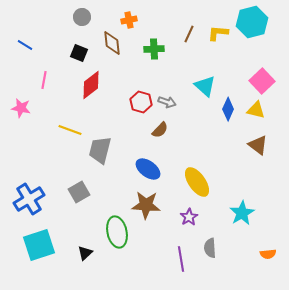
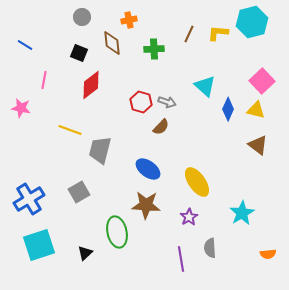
brown semicircle: moved 1 px right, 3 px up
